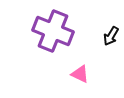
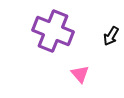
pink triangle: rotated 24 degrees clockwise
